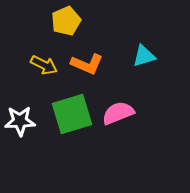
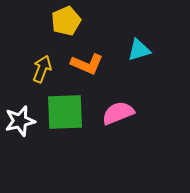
cyan triangle: moved 5 px left, 6 px up
yellow arrow: moved 2 px left, 4 px down; rotated 96 degrees counterclockwise
green square: moved 7 px left, 2 px up; rotated 15 degrees clockwise
white star: rotated 12 degrees counterclockwise
